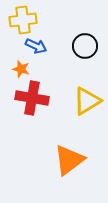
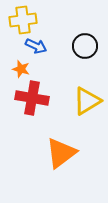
orange triangle: moved 8 px left, 7 px up
